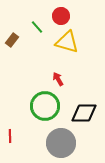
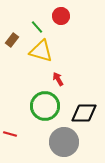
yellow triangle: moved 26 px left, 9 px down
red line: moved 2 px up; rotated 72 degrees counterclockwise
gray circle: moved 3 px right, 1 px up
